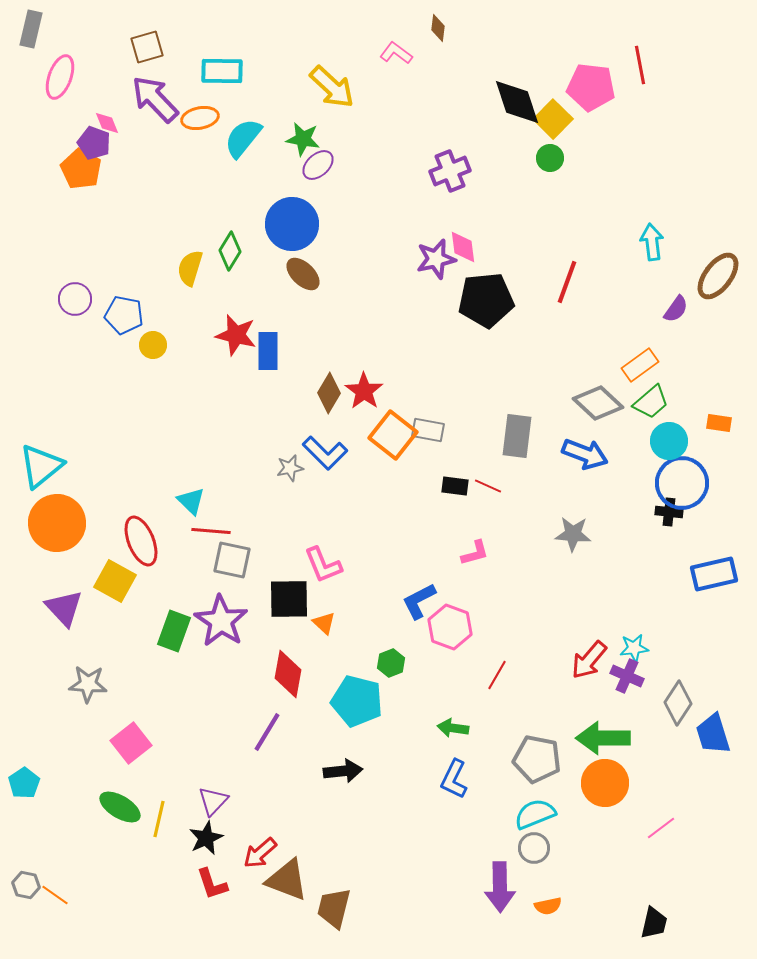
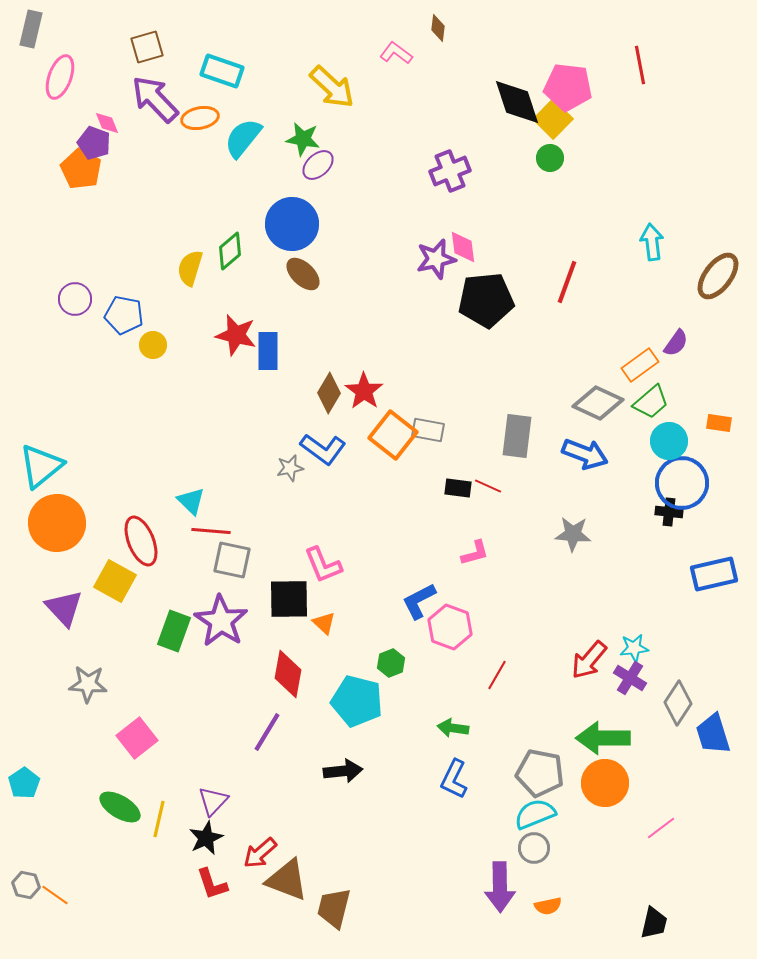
cyan rectangle at (222, 71): rotated 18 degrees clockwise
pink pentagon at (591, 87): moved 23 px left
green diamond at (230, 251): rotated 18 degrees clockwise
purple semicircle at (676, 309): moved 34 px down
gray diamond at (598, 403): rotated 18 degrees counterclockwise
blue L-shape at (325, 453): moved 2 px left, 4 px up; rotated 9 degrees counterclockwise
black rectangle at (455, 486): moved 3 px right, 2 px down
purple cross at (627, 676): moved 3 px right, 2 px down; rotated 8 degrees clockwise
pink square at (131, 743): moved 6 px right, 5 px up
gray pentagon at (537, 759): moved 3 px right, 14 px down
